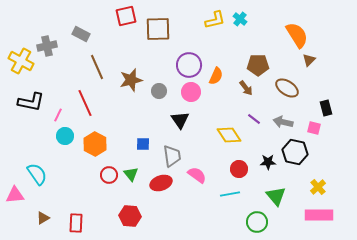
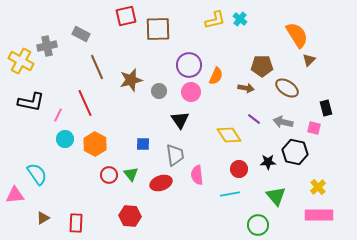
brown pentagon at (258, 65): moved 4 px right, 1 px down
brown arrow at (246, 88): rotated 42 degrees counterclockwise
cyan circle at (65, 136): moved 3 px down
gray trapezoid at (172, 156): moved 3 px right, 1 px up
pink semicircle at (197, 175): rotated 132 degrees counterclockwise
green circle at (257, 222): moved 1 px right, 3 px down
